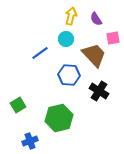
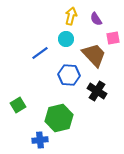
black cross: moved 2 px left
blue cross: moved 10 px right, 1 px up; rotated 14 degrees clockwise
